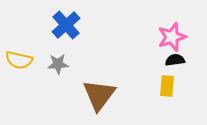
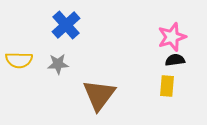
yellow semicircle: rotated 12 degrees counterclockwise
